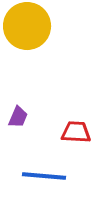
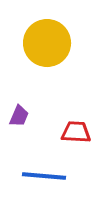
yellow circle: moved 20 px right, 17 px down
purple trapezoid: moved 1 px right, 1 px up
